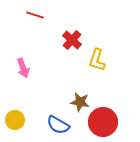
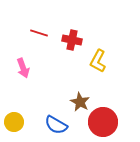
red line: moved 4 px right, 18 px down
red cross: rotated 30 degrees counterclockwise
yellow L-shape: moved 1 px right, 1 px down; rotated 10 degrees clockwise
brown star: rotated 18 degrees clockwise
yellow circle: moved 1 px left, 2 px down
blue semicircle: moved 2 px left
